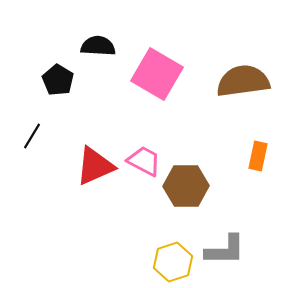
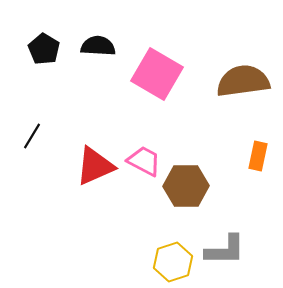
black pentagon: moved 14 px left, 31 px up
